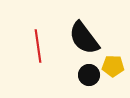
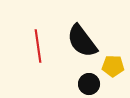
black semicircle: moved 2 px left, 3 px down
black circle: moved 9 px down
